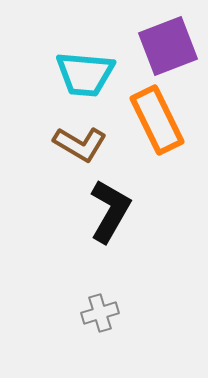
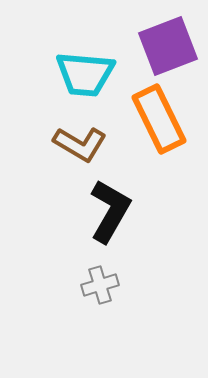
orange rectangle: moved 2 px right, 1 px up
gray cross: moved 28 px up
